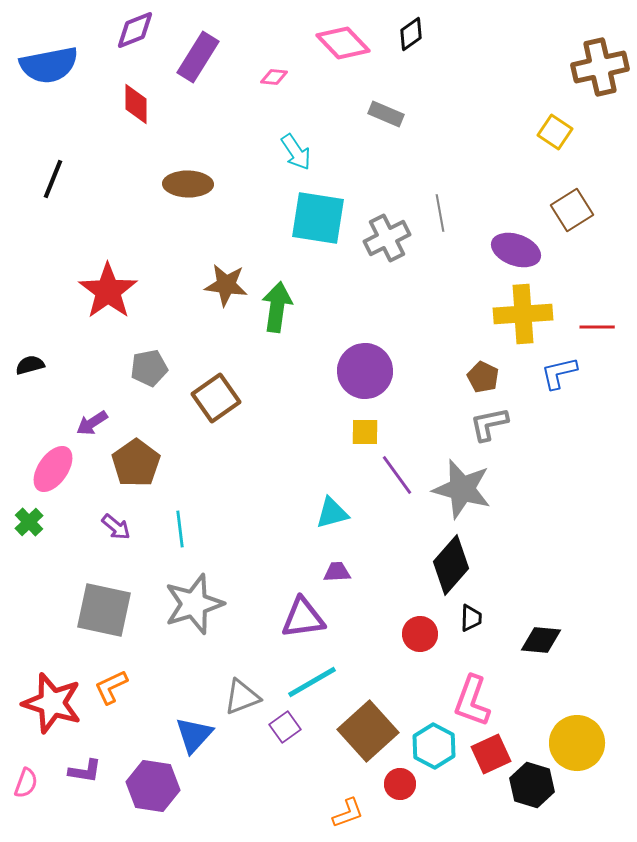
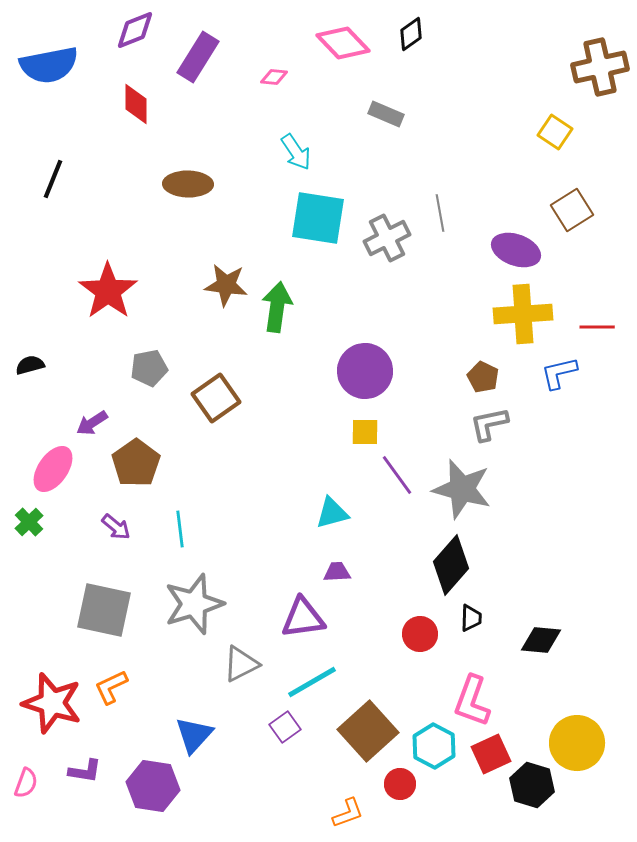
gray triangle at (242, 697): moved 1 px left, 33 px up; rotated 6 degrees counterclockwise
